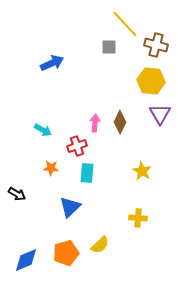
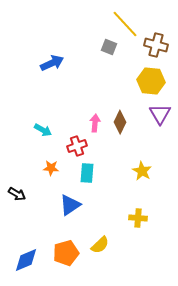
gray square: rotated 21 degrees clockwise
blue triangle: moved 2 px up; rotated 10 degrees clockwise
